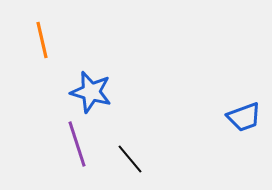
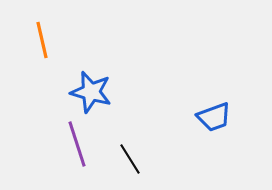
blue trapezoid: moved 30 px left
black line: rotated 8 degrees clockwise
